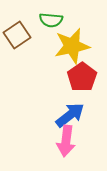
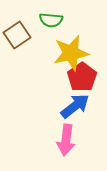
yellow star: moved 1 px left, 7 px down
blue arrow: moved 5 px right, 9 px up
pink arrow: moved 1 px up
